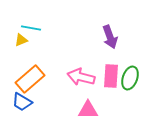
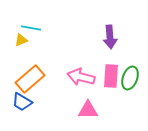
purple arrow: rotated 15 degrees clockwise
